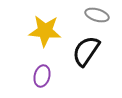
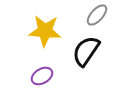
gray ellipse: rotated 65 degrees counterclockwise
purple ellipse: rotated 45 degrees clockwise
